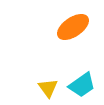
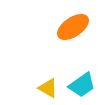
yellow triangle: rotated 25 degrees counterclockwise
